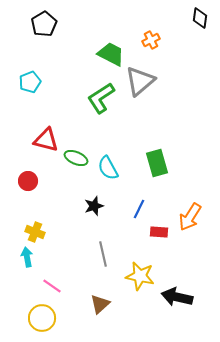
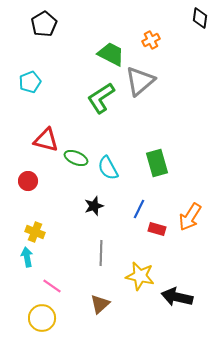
red rectangle: moved 2 px left, 3 px up; rotated 12 degrees clockwise
gray line: moved 2 px left, 1 px up; rotated 15 degrees clockwise
